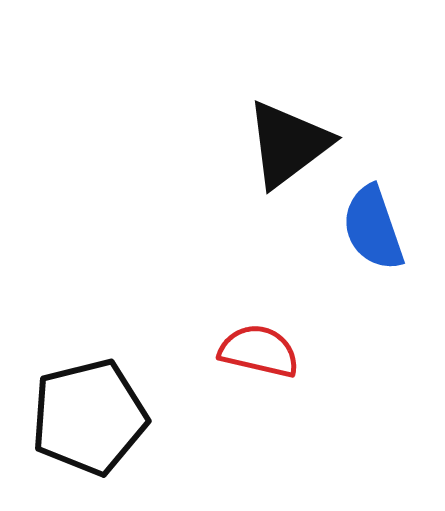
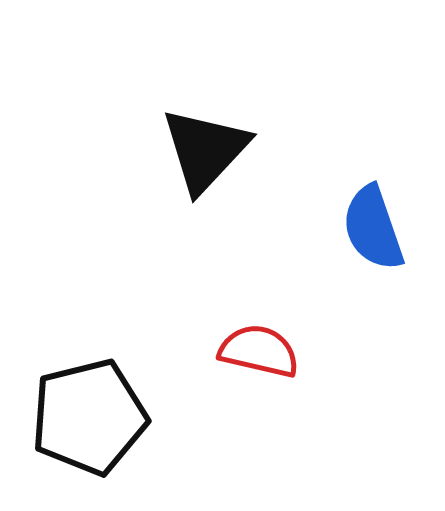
black triangle: moved 83 px left, 6 px down; rotated 10 degrees counterclockwise
